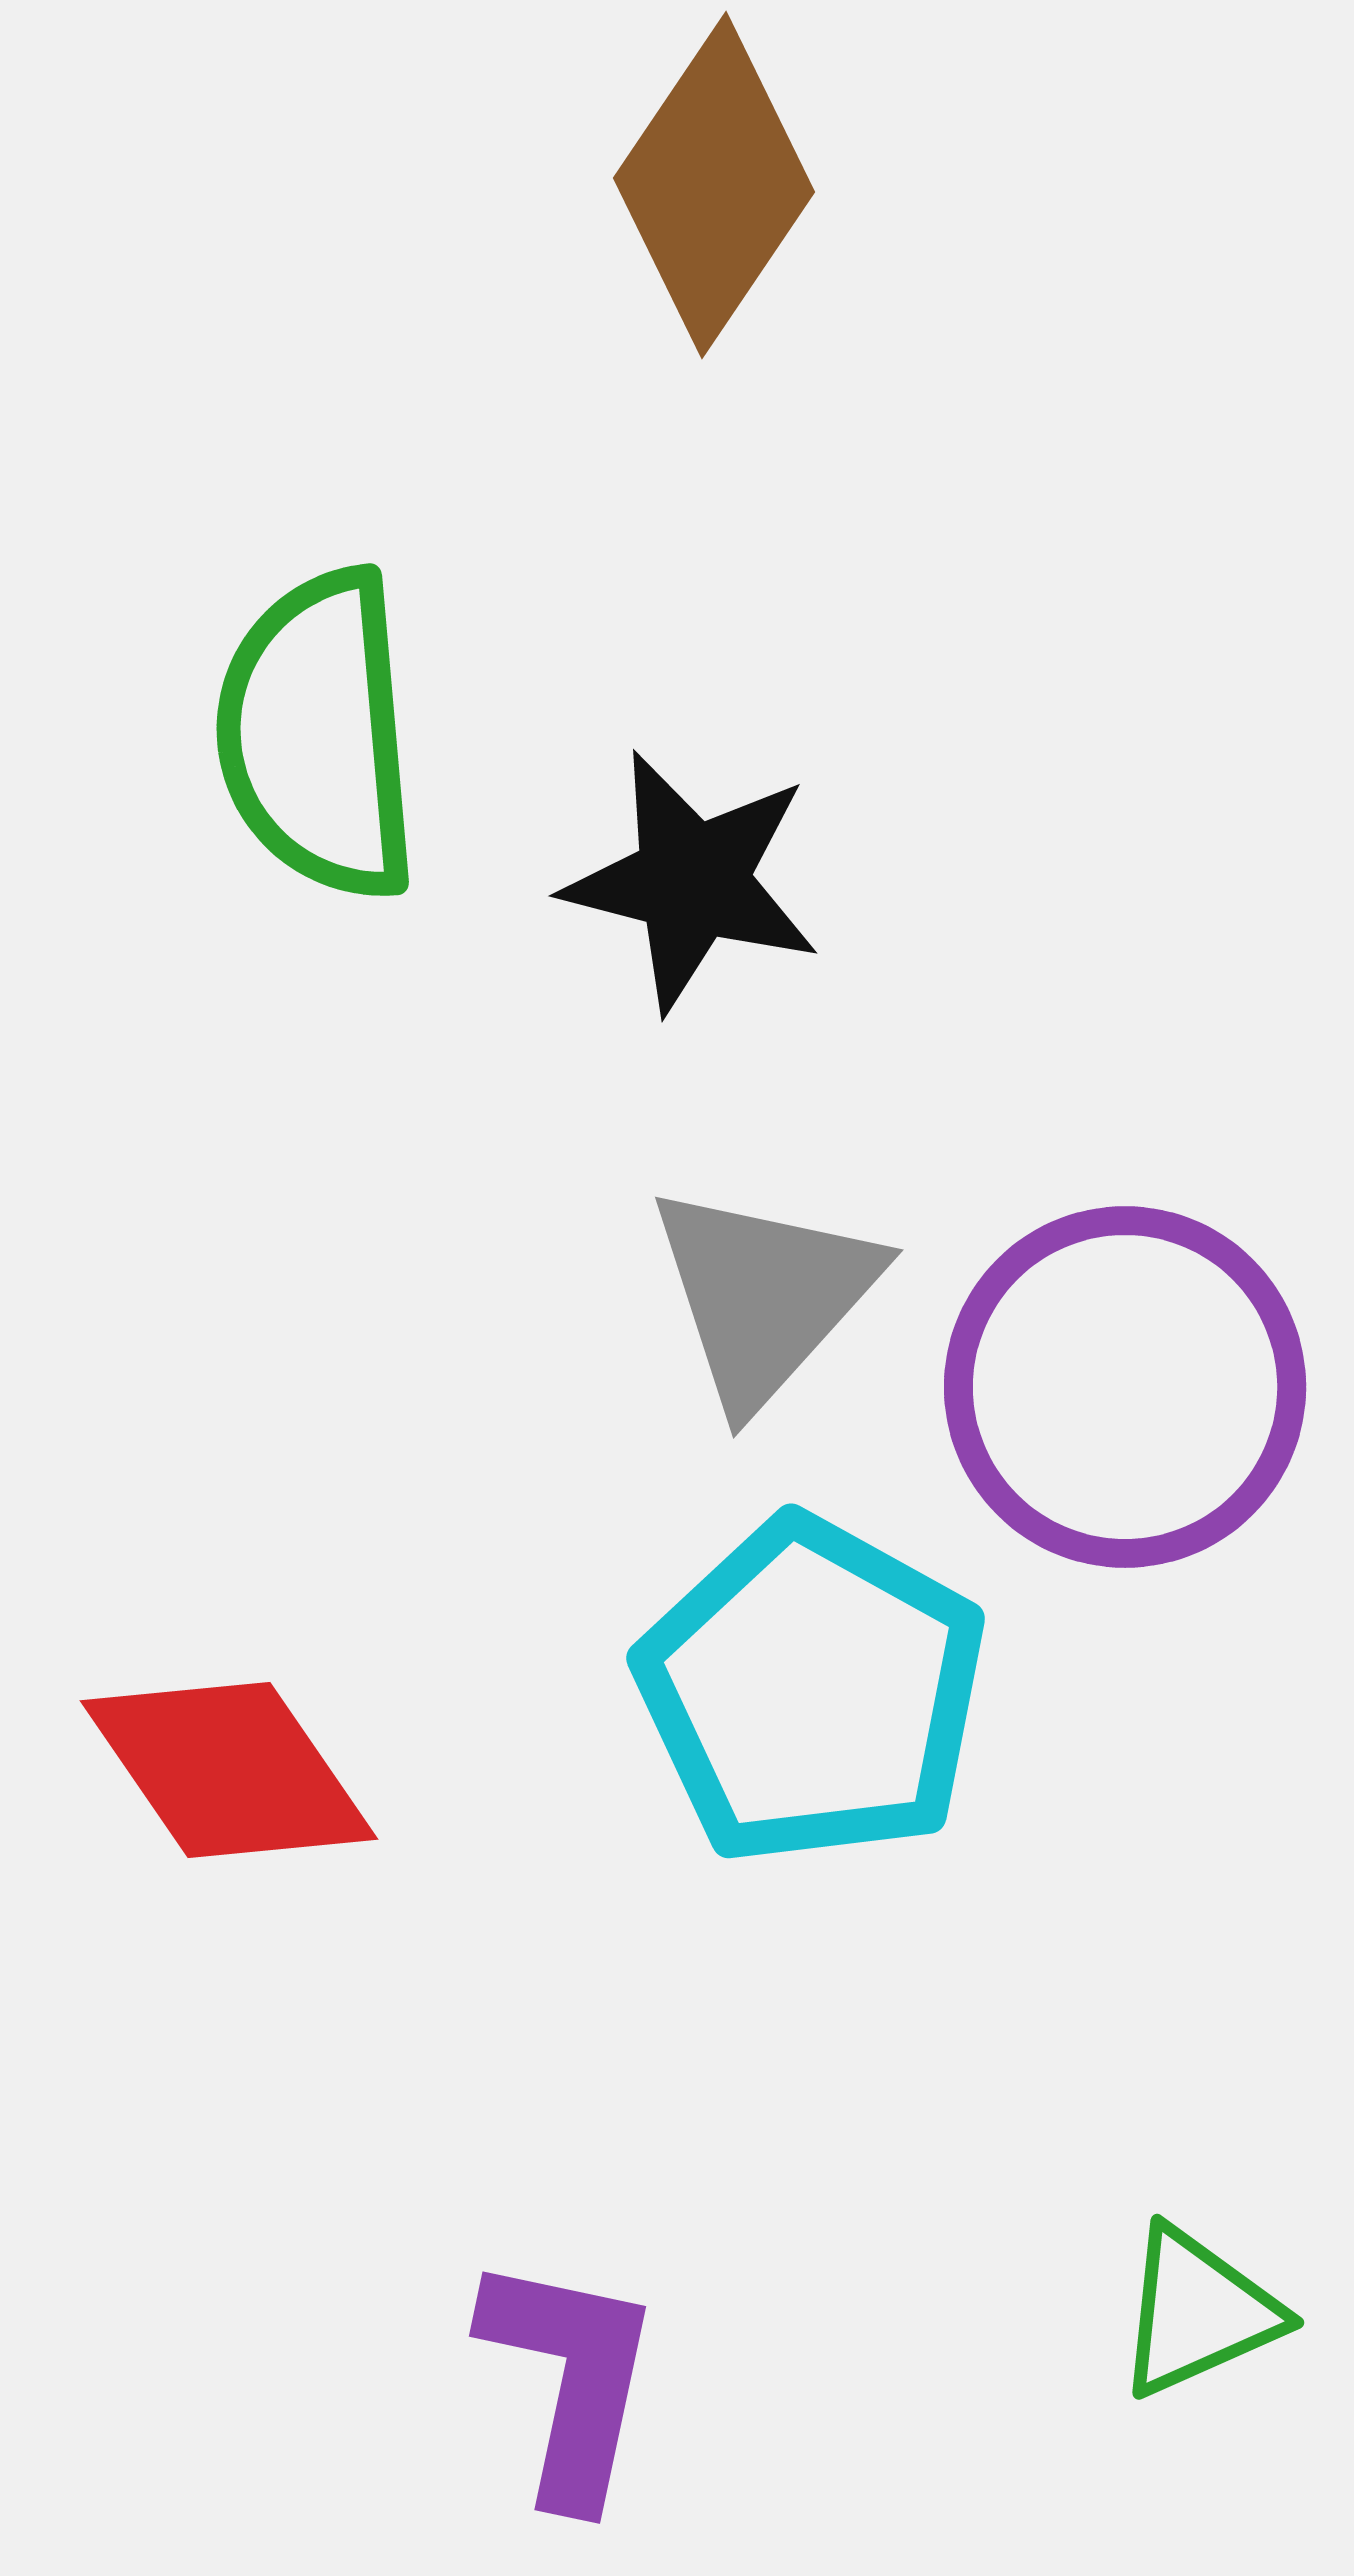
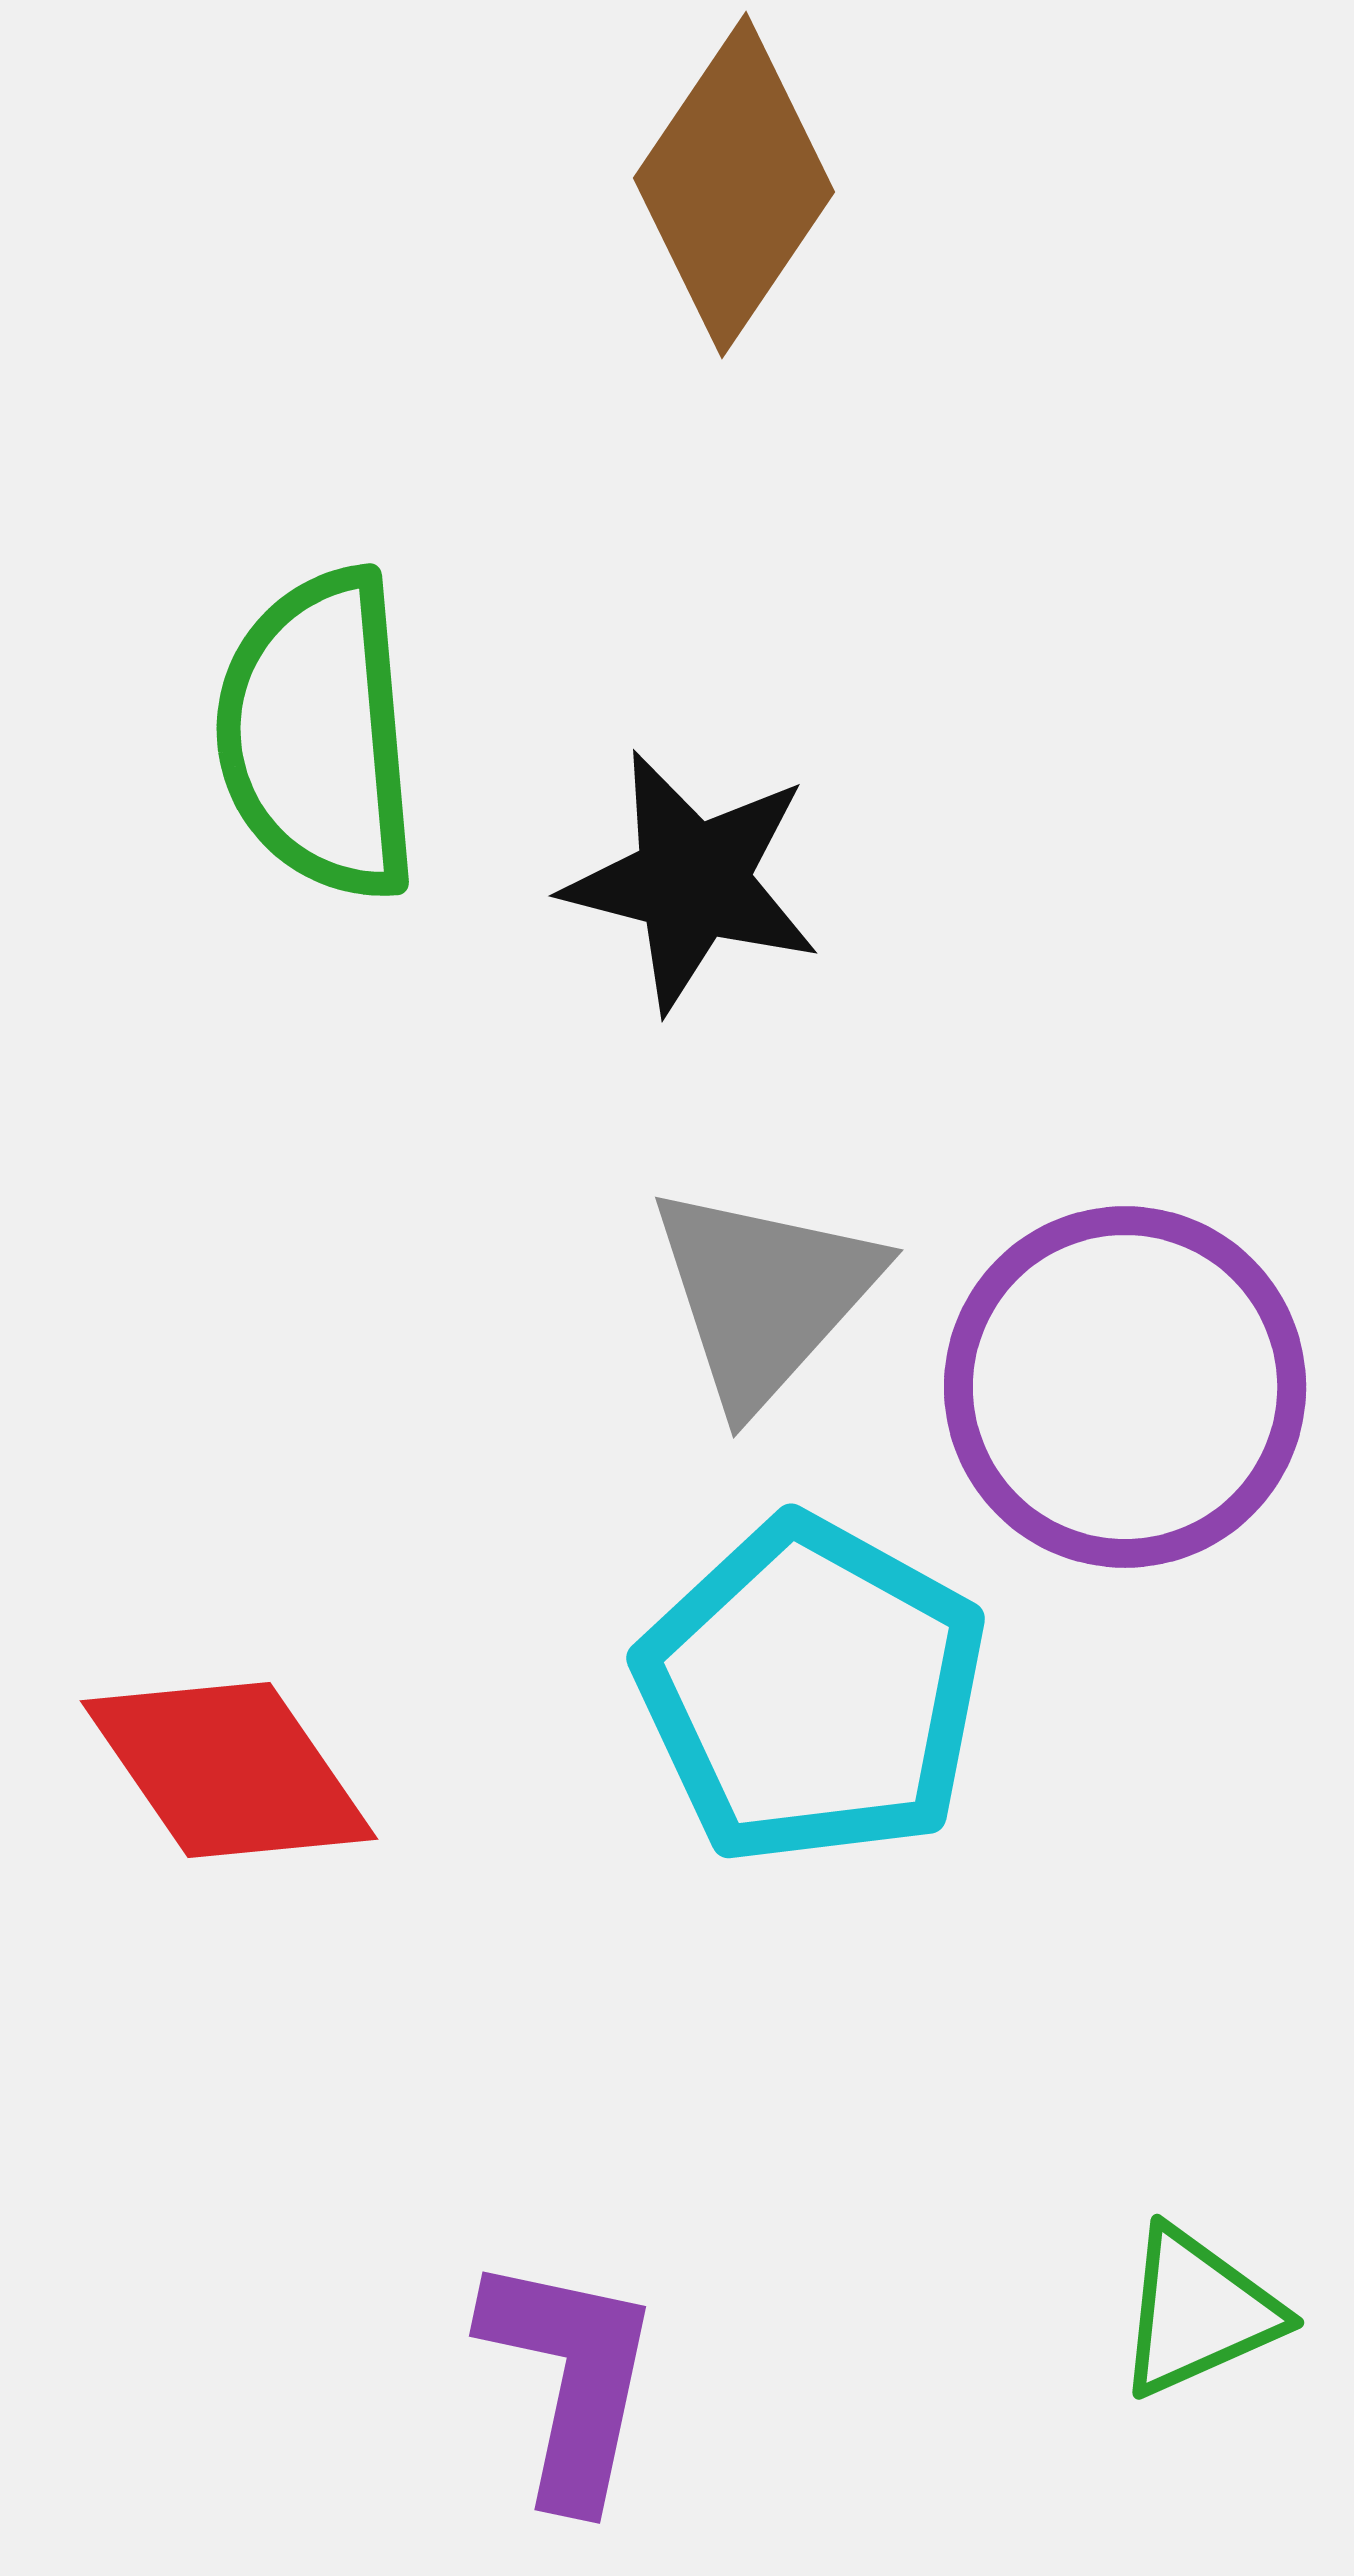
brown diamond: moved 20 px right
